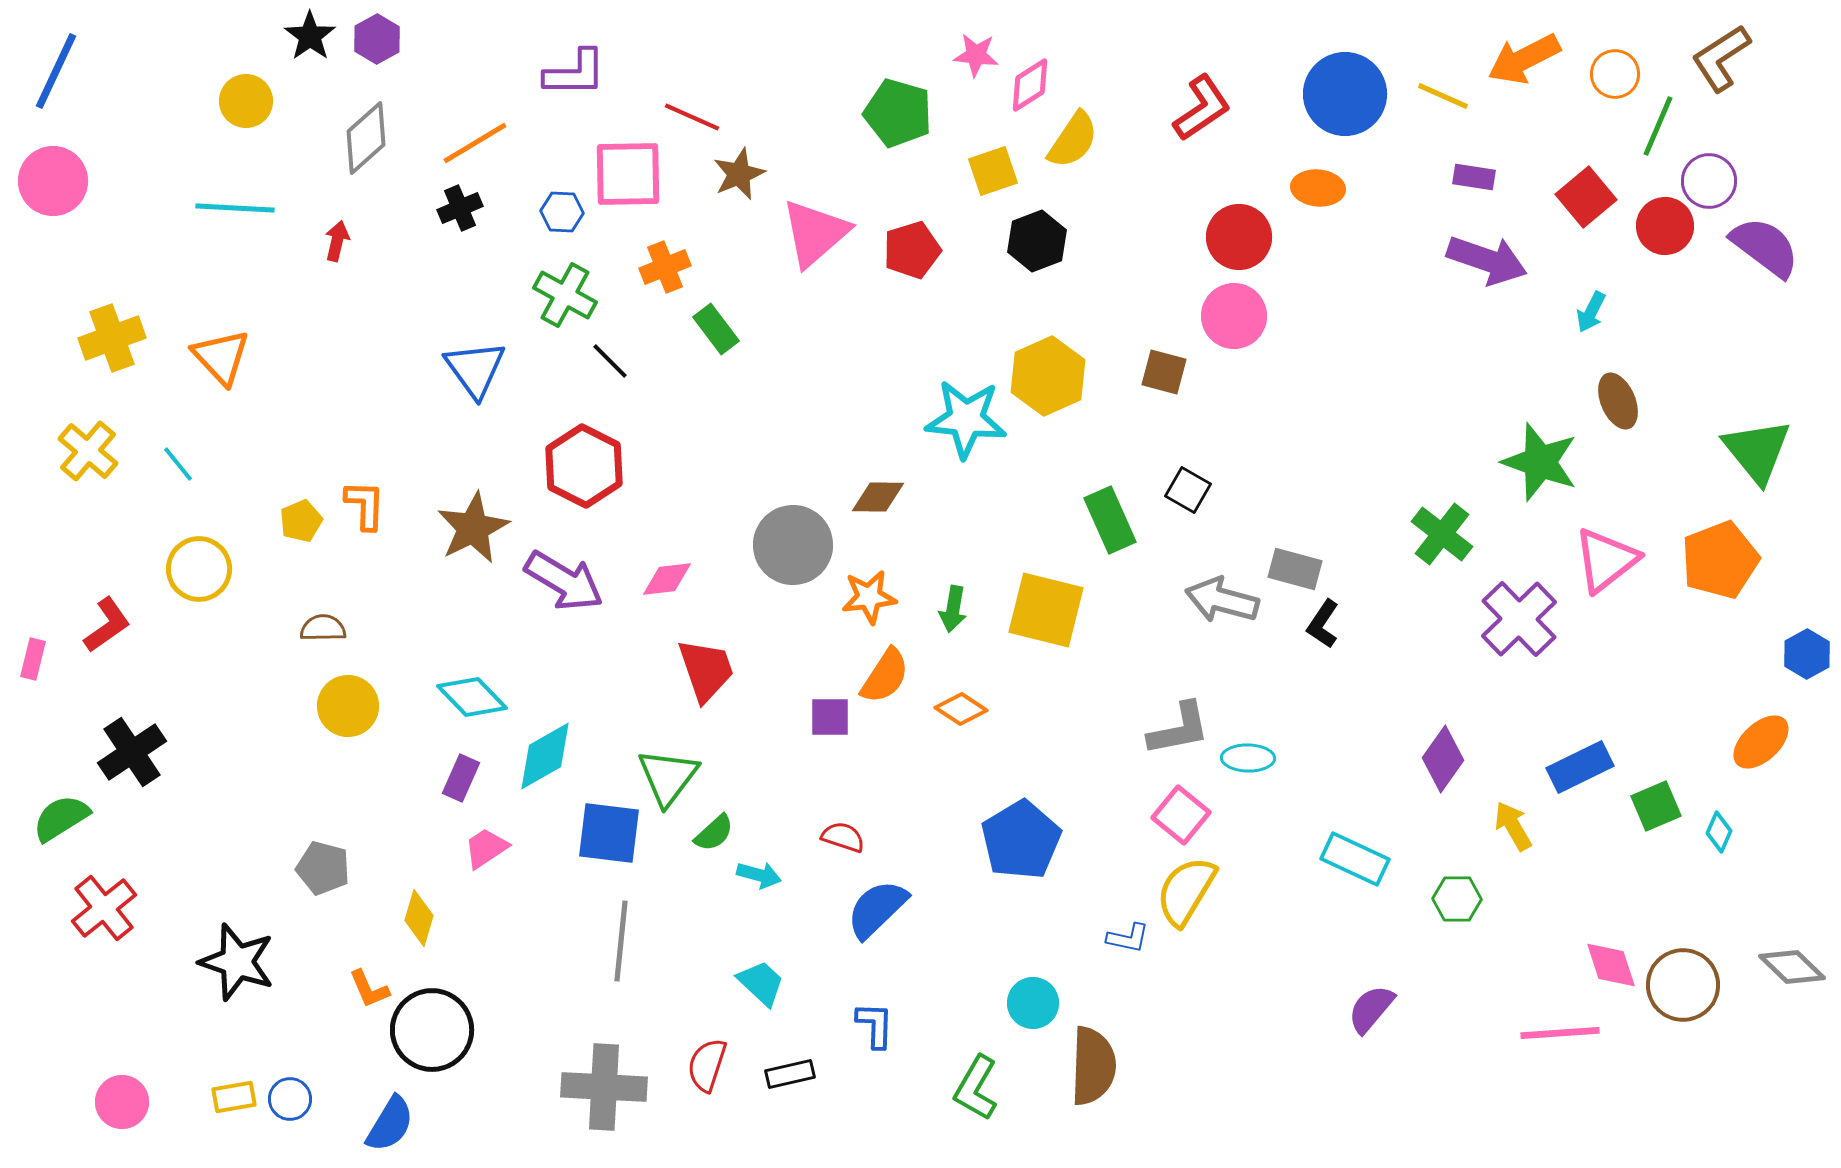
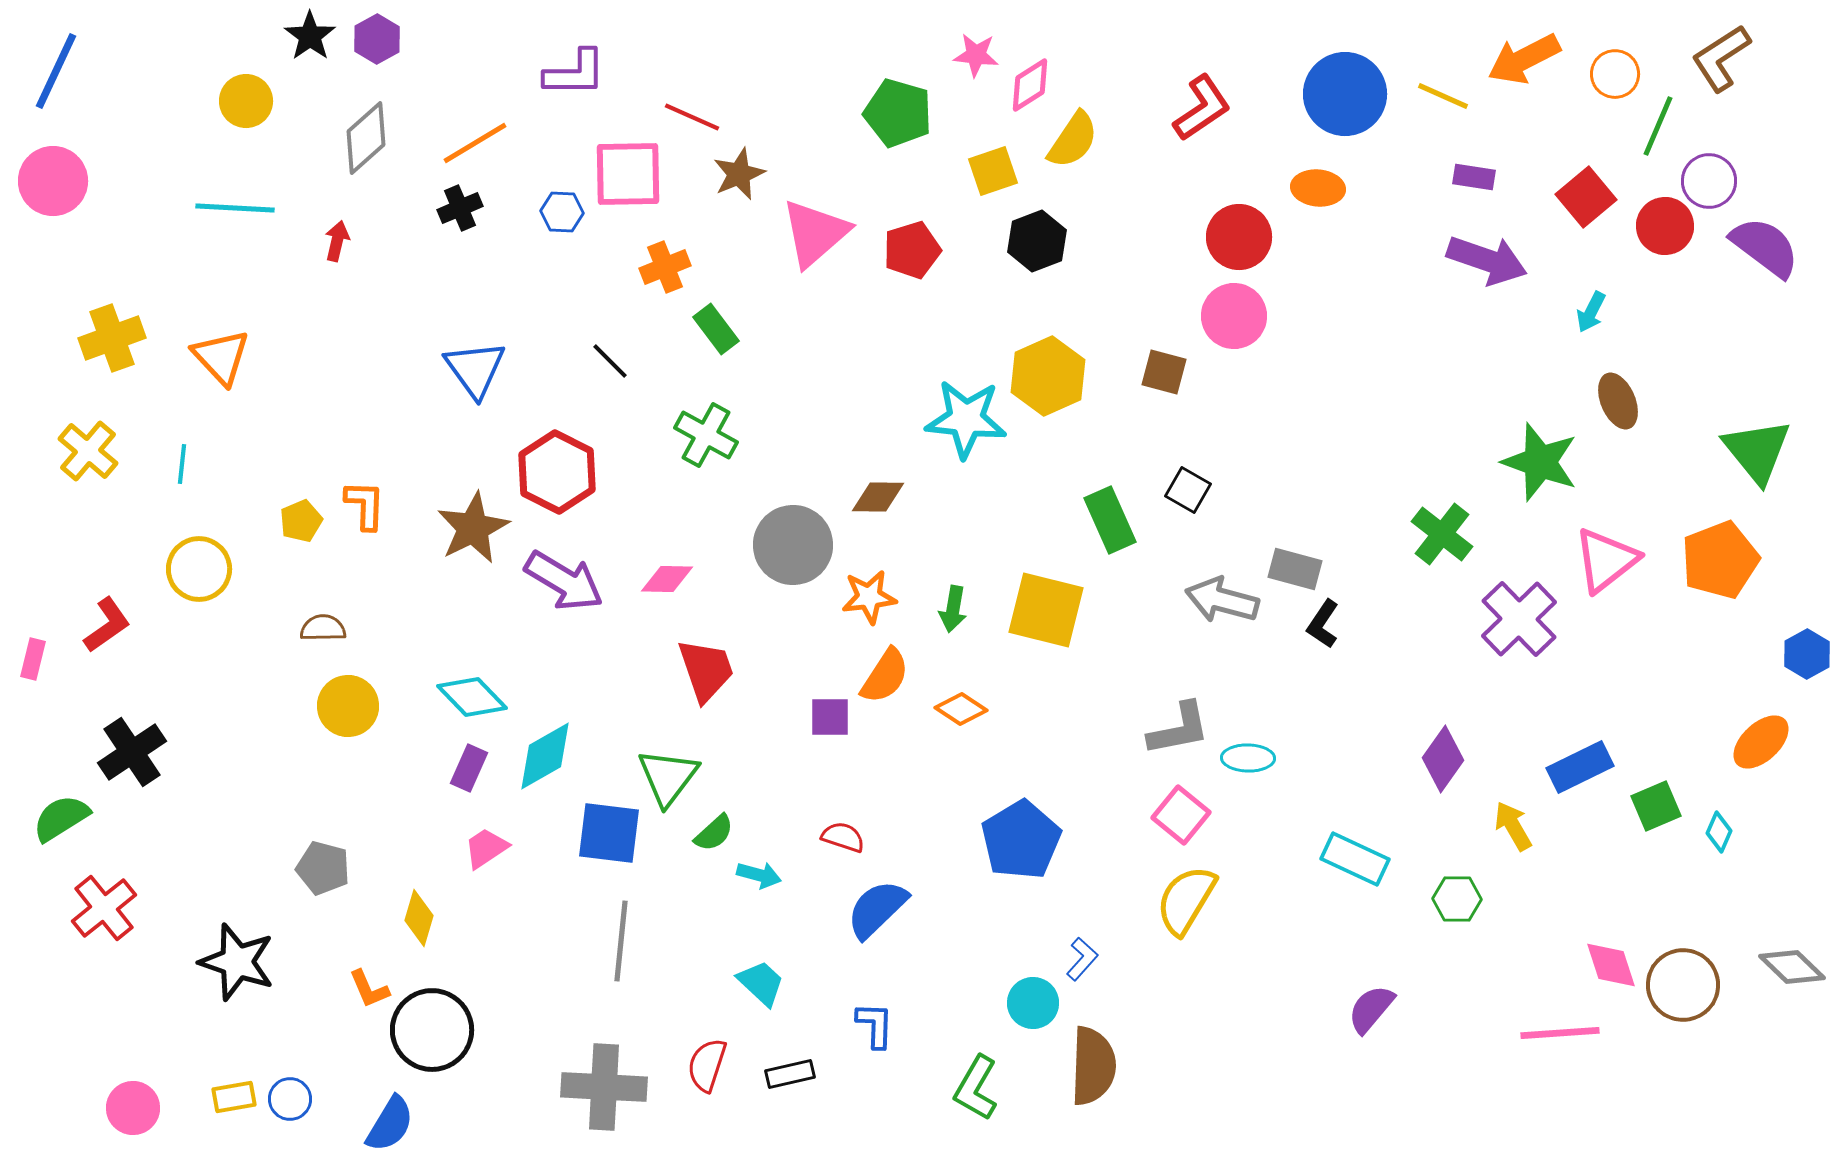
green cross at (565, 295): moved 141 px right, 140 px down
cyan line at (178, 464): moved 4 px right; rotated 45 degrees clockwise
red hexagon at (584, 466): moved 27 px left, 6 px down
pink diamond at (667, 579): rotated 8 degrees clockwise
purple rectangle at (461, 778): moved 8 px right, 10 px up
yellow semicircle at (1186, 891): moved 9 px down
blue L-shape at (1128, 938): moved 46 px left, 21 px down; rotated 60 degrees counterclockwise
pink circle at (122, 1102): moved 11 px right, 6 px down
